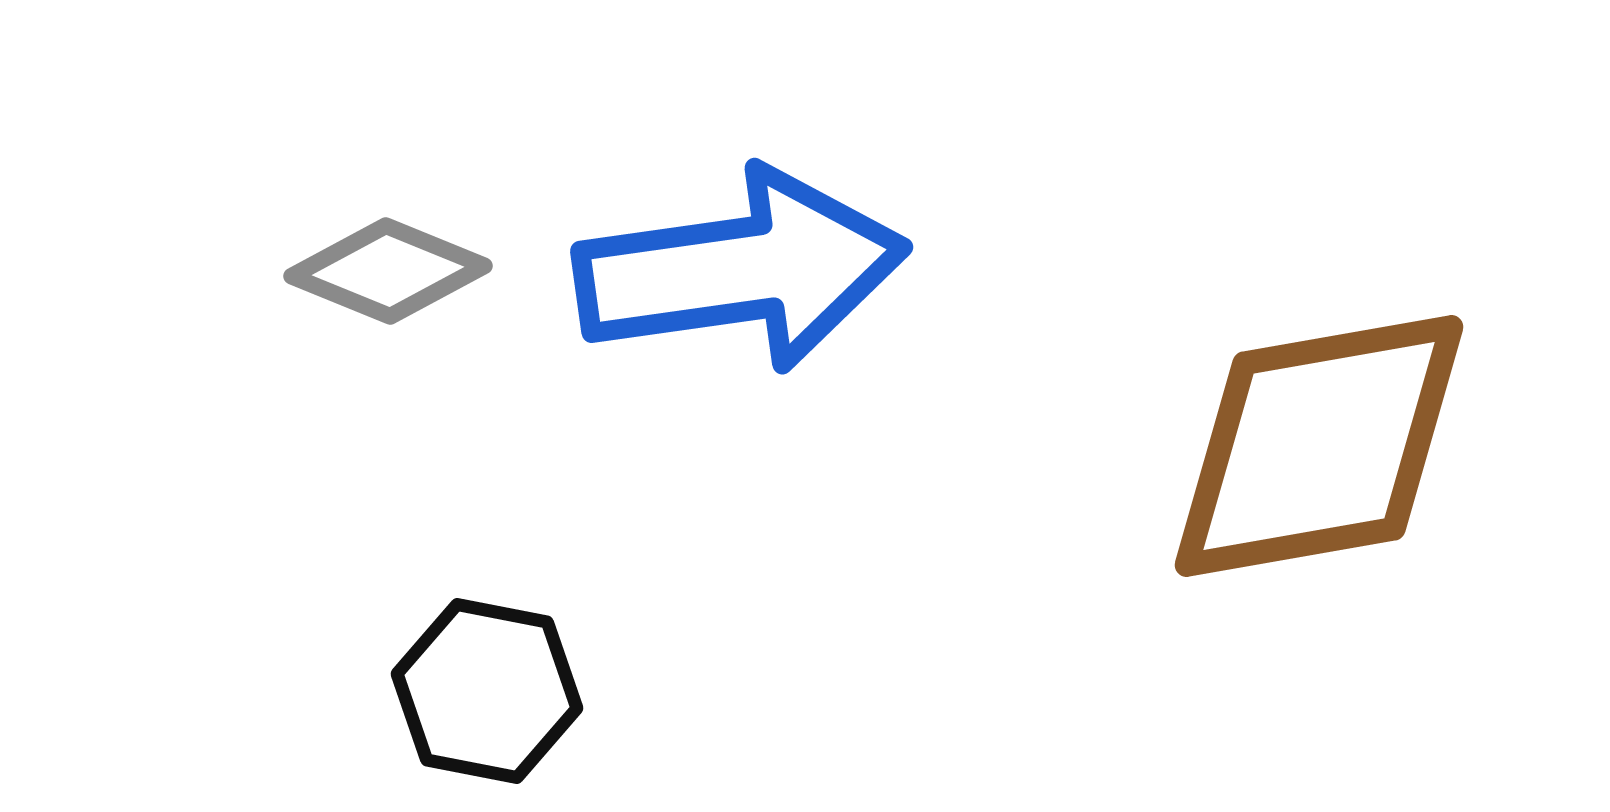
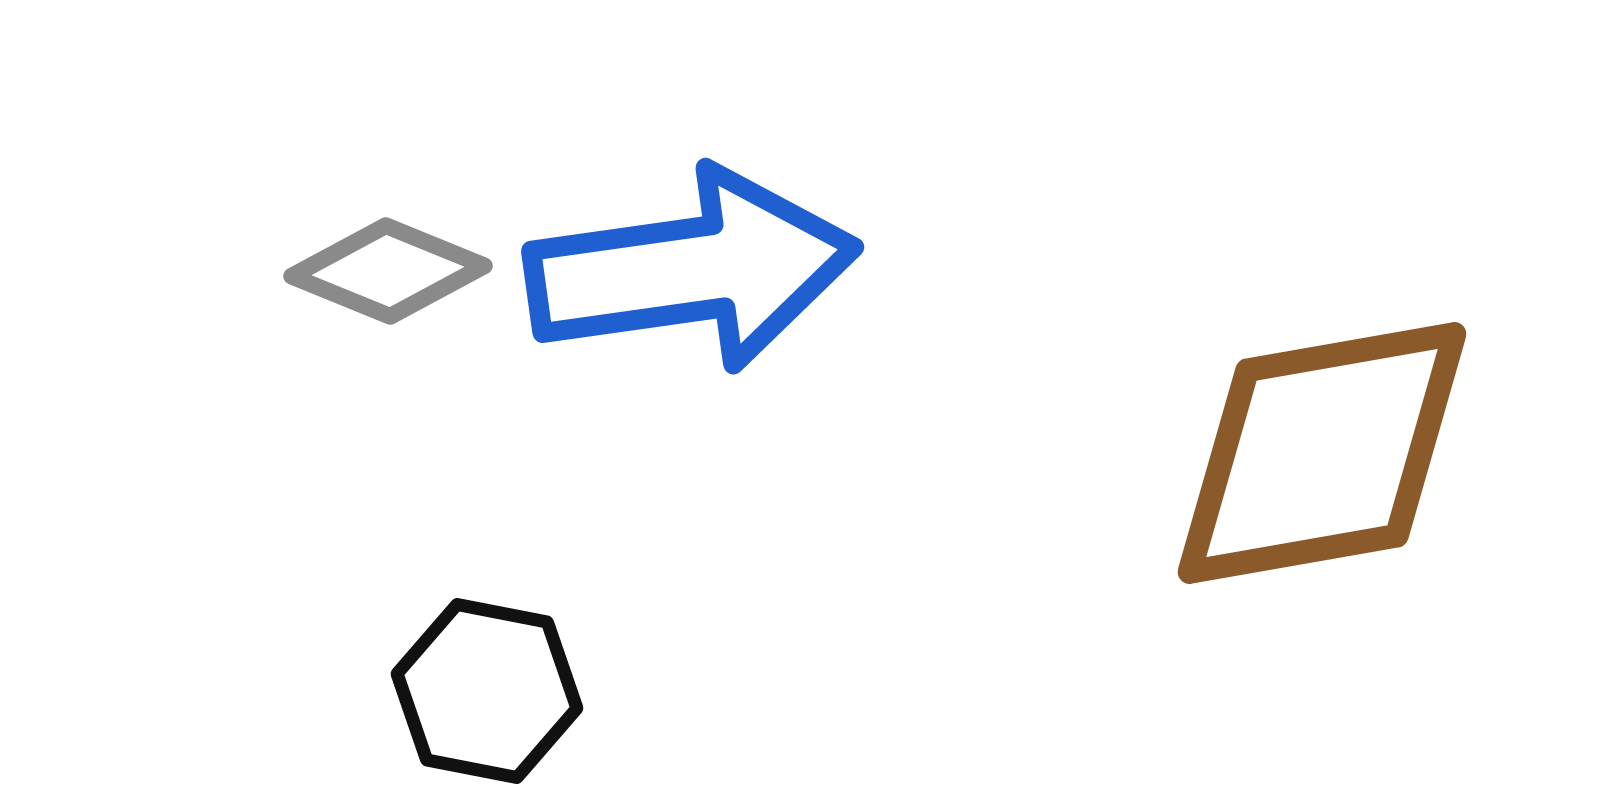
blue arrow: moved 49 px left
brown diamond: moved 3 px right, 7 px down
